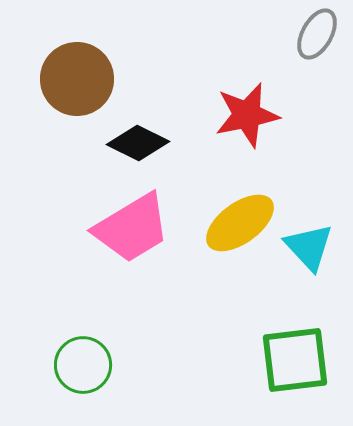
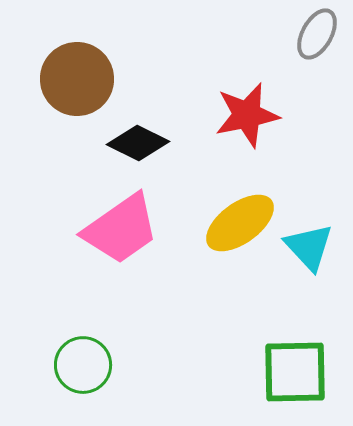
pink trapezoid: moved 11 px left, 1 px down; rotated 4 degrees counterclockwise
green square: moved 12 px down; rotated 6 degrees clockwise
